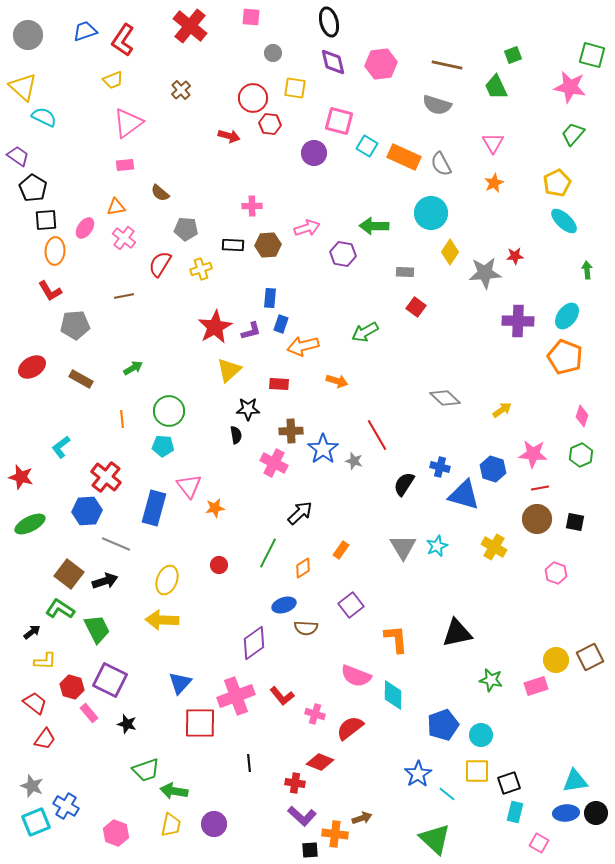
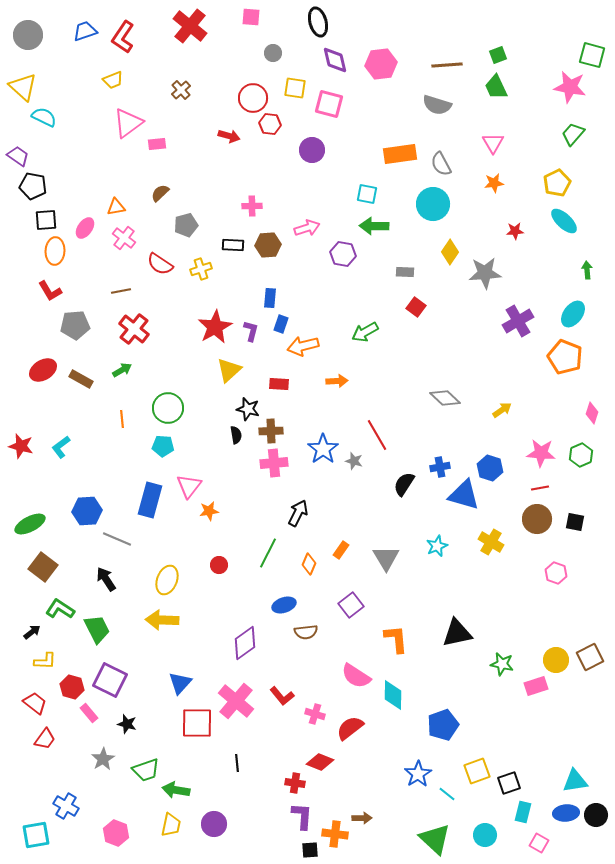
black ellipse at (329, 22): moved 11 px left
red L-shape at (123, 40): moved 3 px up
green square at (513, 55): moved 15 px left
purple diamond at (333, 62): moved 2 px right, 2 px up
brown line at (447, 65): rotated 16 degrees counterclockwise
pink square at (339, 121): moved 10 px left, 17 px up
cyan square at (367, 146): moved 48 px down; rotated 20 degrees counterclockwise
purple circle at (314, 153): moved 2 px left, 3 px up
orange rectangle at (404, 157): moved 4 px left, 3 px up; rotated 32 degrees counterclockwise
pink rectangle at (125, 165): moved 32 px right, 21 px up
orange star at (494, 183): rotated 18 degrees clockwise
black pentagon at (33, 188): moved 2 px up; rotated 20 degrees counterclockwise
brown semicircle at (160, 193): rotated 96 degrees clockwise
cyan circle at (431, 213): moved 2 px right, 9 px up
gray pentagon at (186, 229): moved 4 px up; rotated 20 degrees counterclockwise
red star at (515, 256): moved 25 px up
red semicircle at (160, 264): rotated 88 degrees counterclockwise
brown line at (124, 296): moved 3 px left, 5 px up
cyan ellipse at (567, 316): moved 6 px right, 2 px up
purple cross at (518, 321): rotated 32 degrees counterclockwise
purple L-shape at (251, 331): rotated 60 degrees counterclockwise
red ellipse at (32, 367): moved 11 px right, 3 px down
green arrow at (133, 368): moved 11 px left, 2 px down
orange arrow at (337, 381): rotated 20 degrees counterclockwise
black star at (248, 409): rotated 15 degrees clockwise
green circle at (169, 411): moved 1 px left, 3 px up
pink diamond at (582, 416): moved 10 px right, 3 px up
brown cross at (291, 431): moved 20 px left
pink star at (533, 454): moved 8 px right, 1 px up
pink cross at (274, 463): rotated 32 degrees counterclockwise
blue cross at (440, 467): rotated 24 degrees counterclockwise
blue hexagon at (493, 469): moved 3 px left, 1 px up
red star at (21, 477): moved 31 px up
red cross at (106, 477): moved 28 px right, 148 px up
pink triangle at (189, 486): rotated 16 degrees clockwise
blue rectangle at (154, 508): moved 4 px left, 8 px up
orange star at (215, 508): moved 6 px left, 3 px down
black arrow at (300, 513): moved 2 px left; rotated 20 degrees counterclockwise
gray line at (116, 544): moved 1 px right, 5 px up
gray triangle at (403, 547): moved 17 px left, 11 px down
yellow cross at (494, 547): moved 3 px left, 5 px up
orange diamond at (303, 568): moved 6 px right, 4 px up; rotated 35 degrees counterclockwise
brown square at (69, 574): moved 26 px left, 7 px up
black arrow at (105, 581): moved 1 px right, 2 px up; rotated 105 degrees counterclockwise
brown semicircle at (306, 628): moved 4 px down; rotated 10 degrees counterclockwise
purple diamond at (254, 643): moved 9 px left
pink semicircle at (356, 676): rotated 12 degrees clockwise
green star at (491, 680): moved 11 px right, 16 px up
pink cross at (236, 696): moved 5 px down; rotated 30 degrees counterclockwise
red square at (200, 723): moved 3 px left
cyan circle at (481, 735): moved 4 px right, 100 px down
black line at (249, 763): moved 12 px left
yellow square at (477, 771): rotated 20 degrees counterclockwise
gray star at (32, 786): moved 71 px right, 27 px up; rotated 20 degrees clockwise
green arrow at (174, 791): moved 2 px right, 1 px up
cyan rectangle at (515, 812): moved 8 px right
black circle at (596, 813): moved 2 px down
purple L-shape at (302, 816): rotated 128 degrees counterclockwise
brown arrow at (362, 818): rotated 18 degrees clockwise
cyan square at (36, 822): moved 13 px down; rotated 12 degrees clockwise
